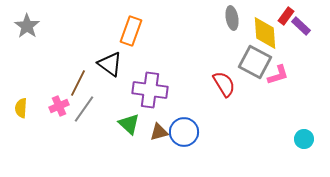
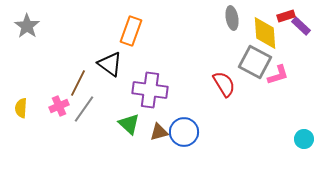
red rectangle: rotated 36 degrees clockwise
